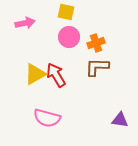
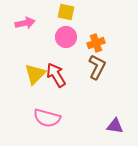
pink circle: moved 3 px left
brown L-shape: rotated 115 degrees clockwise
yellow triangle: rotated 15 degrees counterclockwise
purple triangle: moved 5 px left, 6 px down
